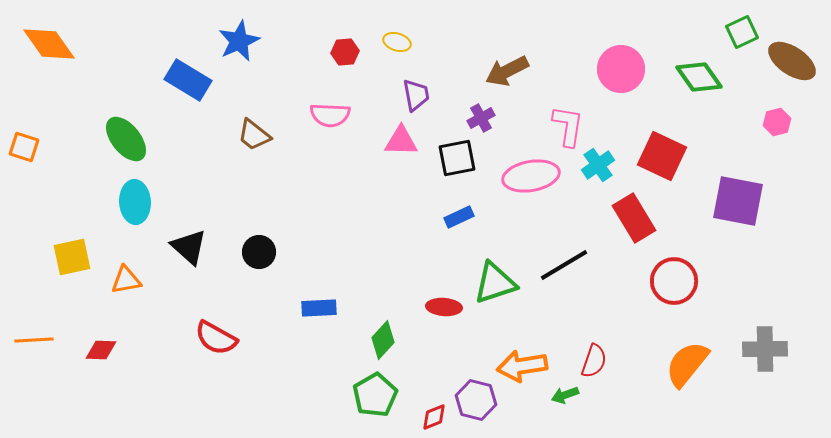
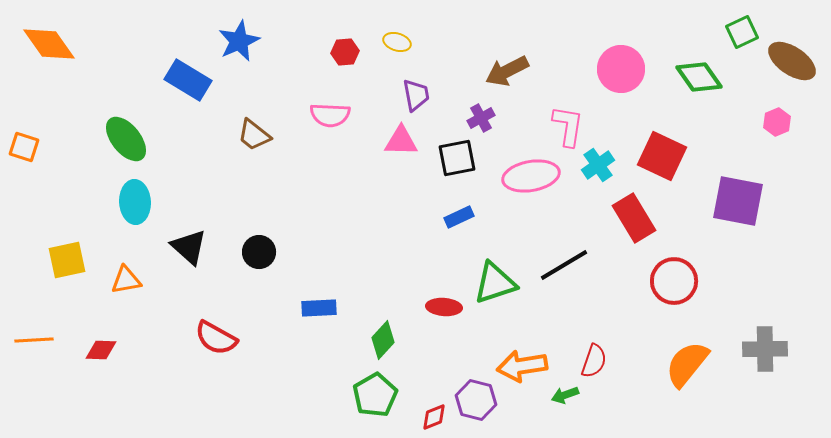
pink hexagon at (777, 122): rotated 8 degrees counterclockwise
yellow square at (72, 257): moved 5 px left, 3 px down
